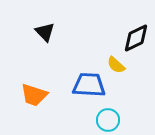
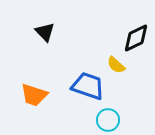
blue trapezoid: moved 1 px left, 1 px down; rotated 16 degrees clockwise
